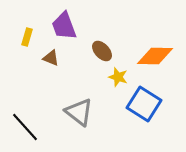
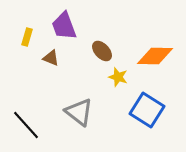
blue square: moved 3 px right, 6 px down
black line: moved 1 px right, 2 px up
